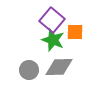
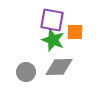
purple square: rotated 30 degrees counterclockwise
gray circle: moved 3 px left, 2 px down
